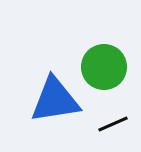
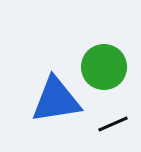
blue triangle: moved 1 px right
